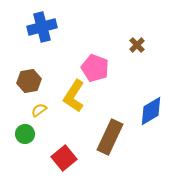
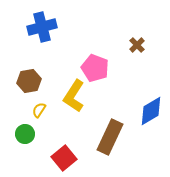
yellow semicircle: rotated 21 degrees counterclockwise
